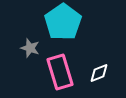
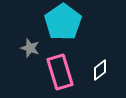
white diamond: moved 1 px right, 3 px up; rotated 15 degrees counterclockwise
